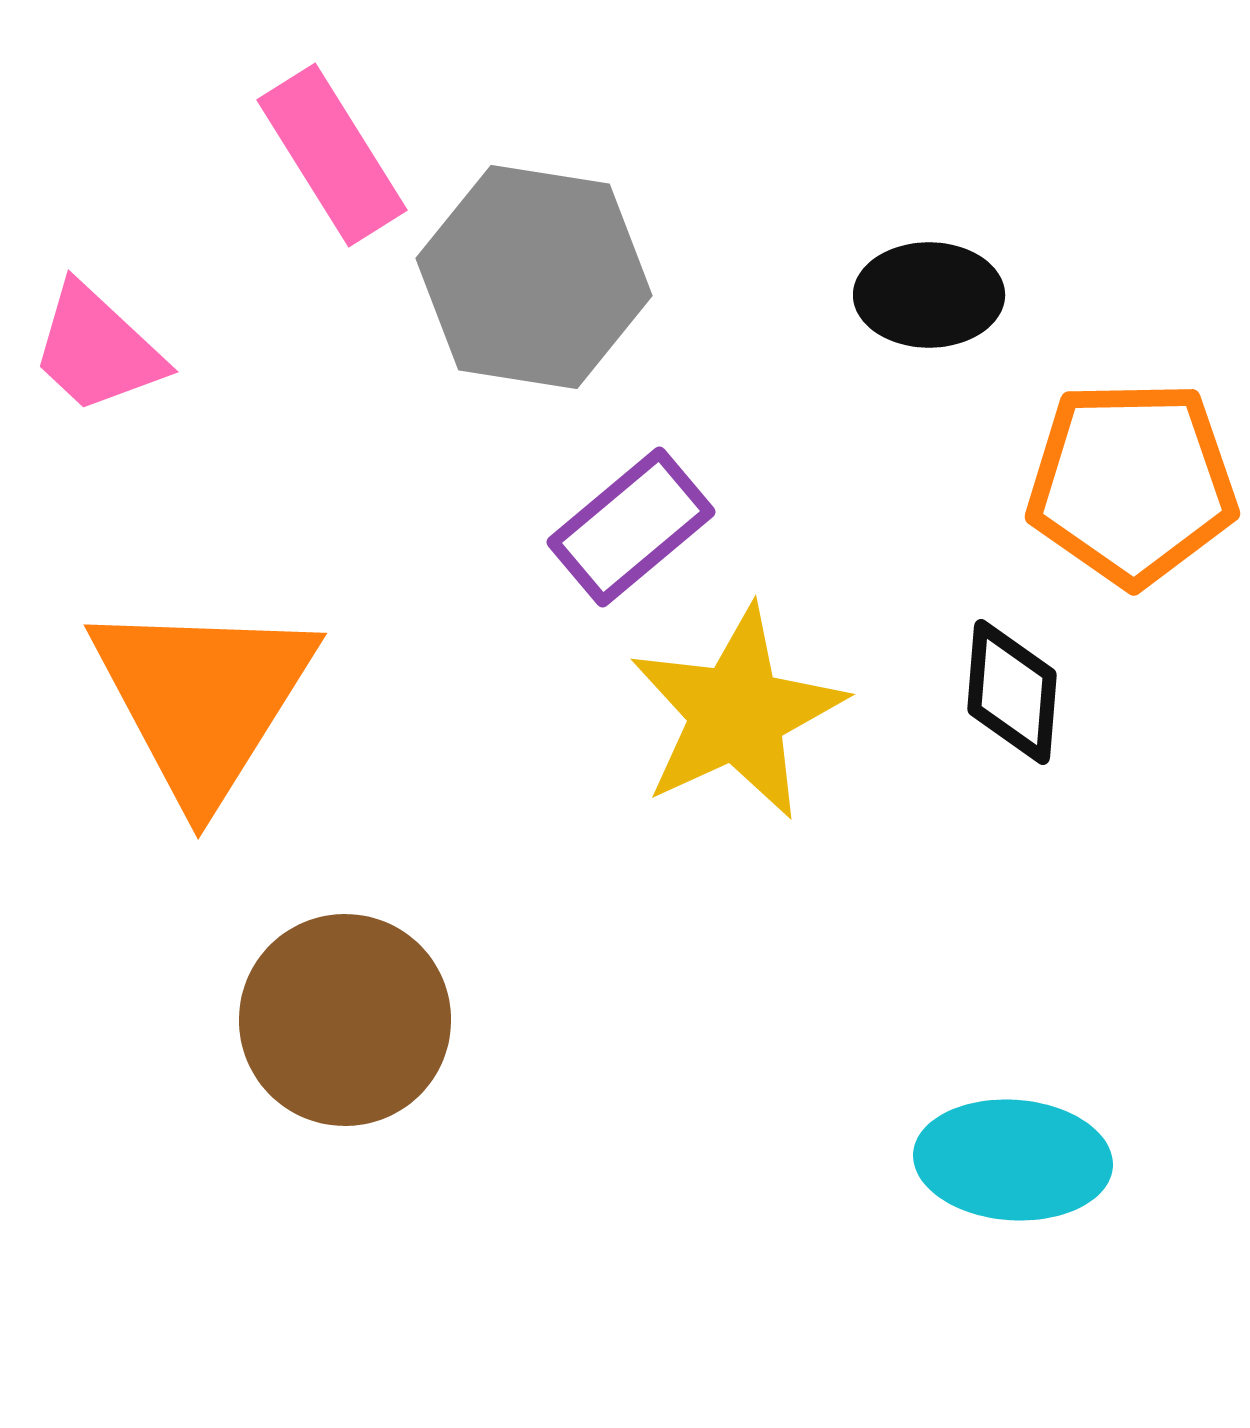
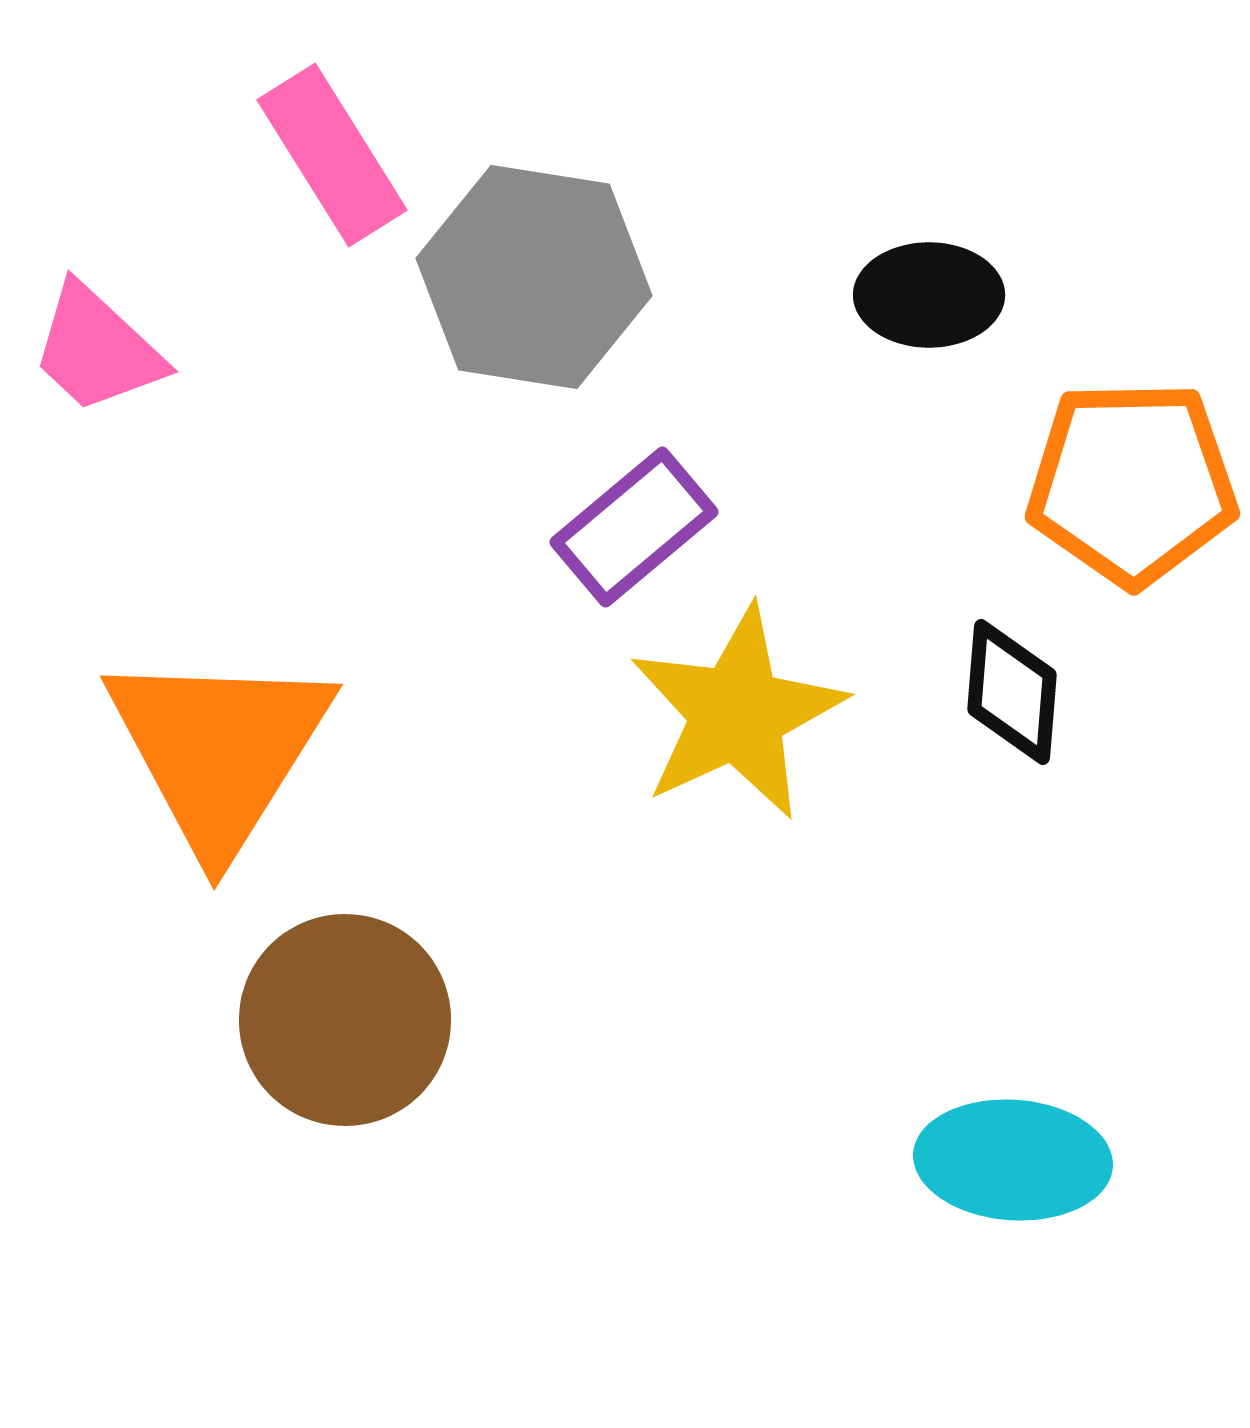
purple rectangle: moved 3 px right
orange triangle: moved 16 px right, 51 px down
